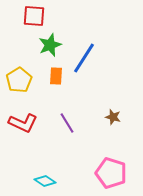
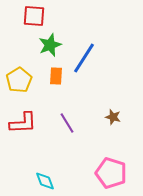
red L-shape: rotated 28 degrees counterclockwise
cyan diamond: rotated 35 degrees clockwise
